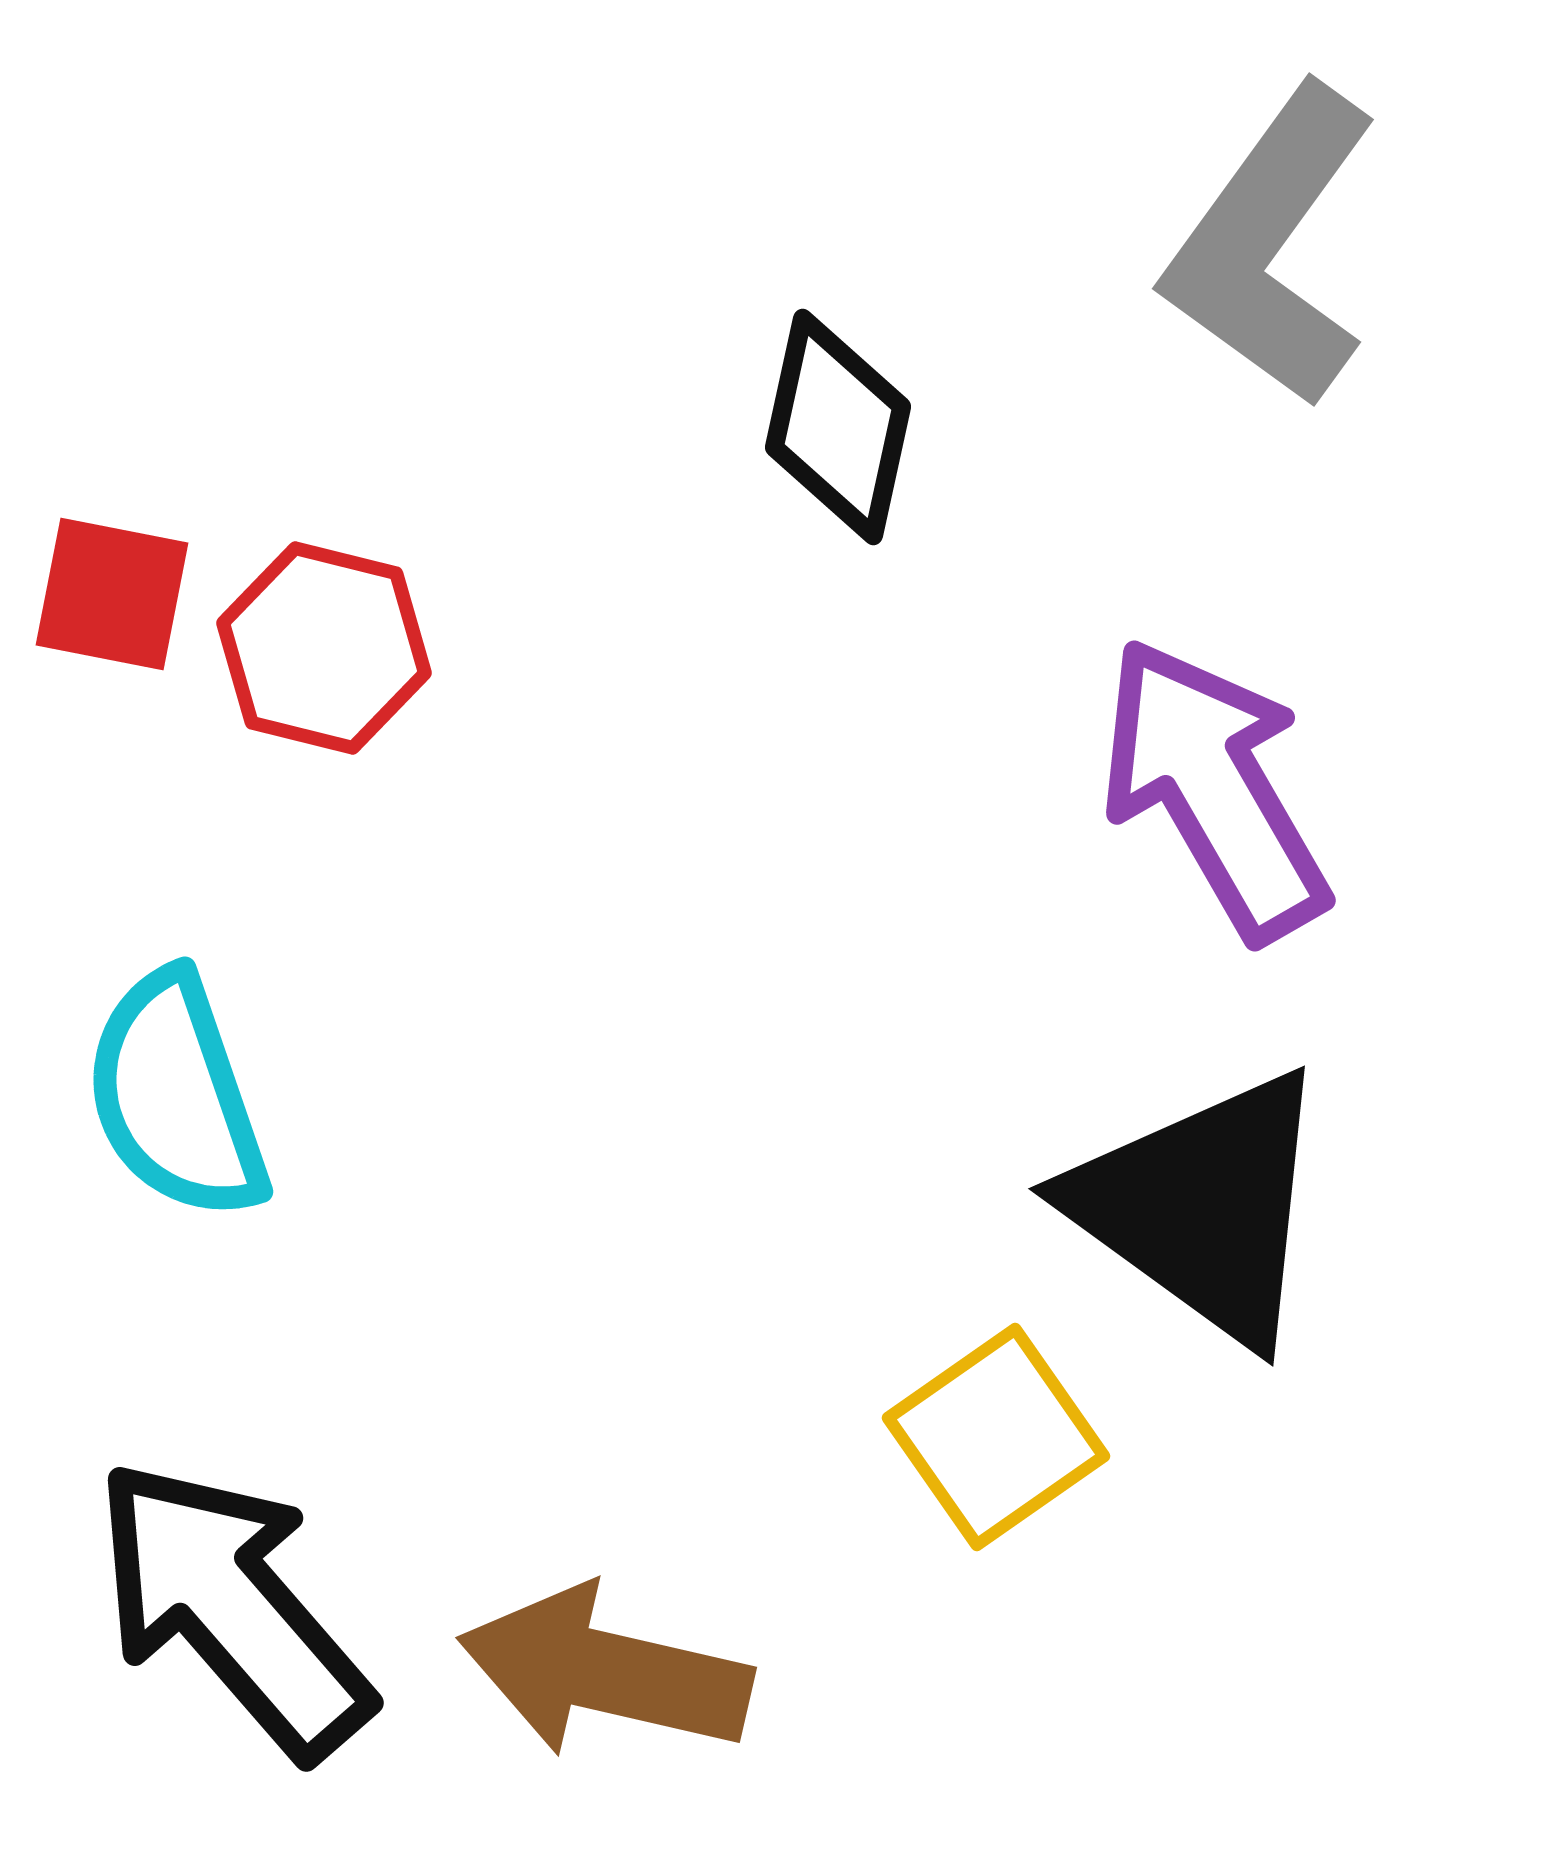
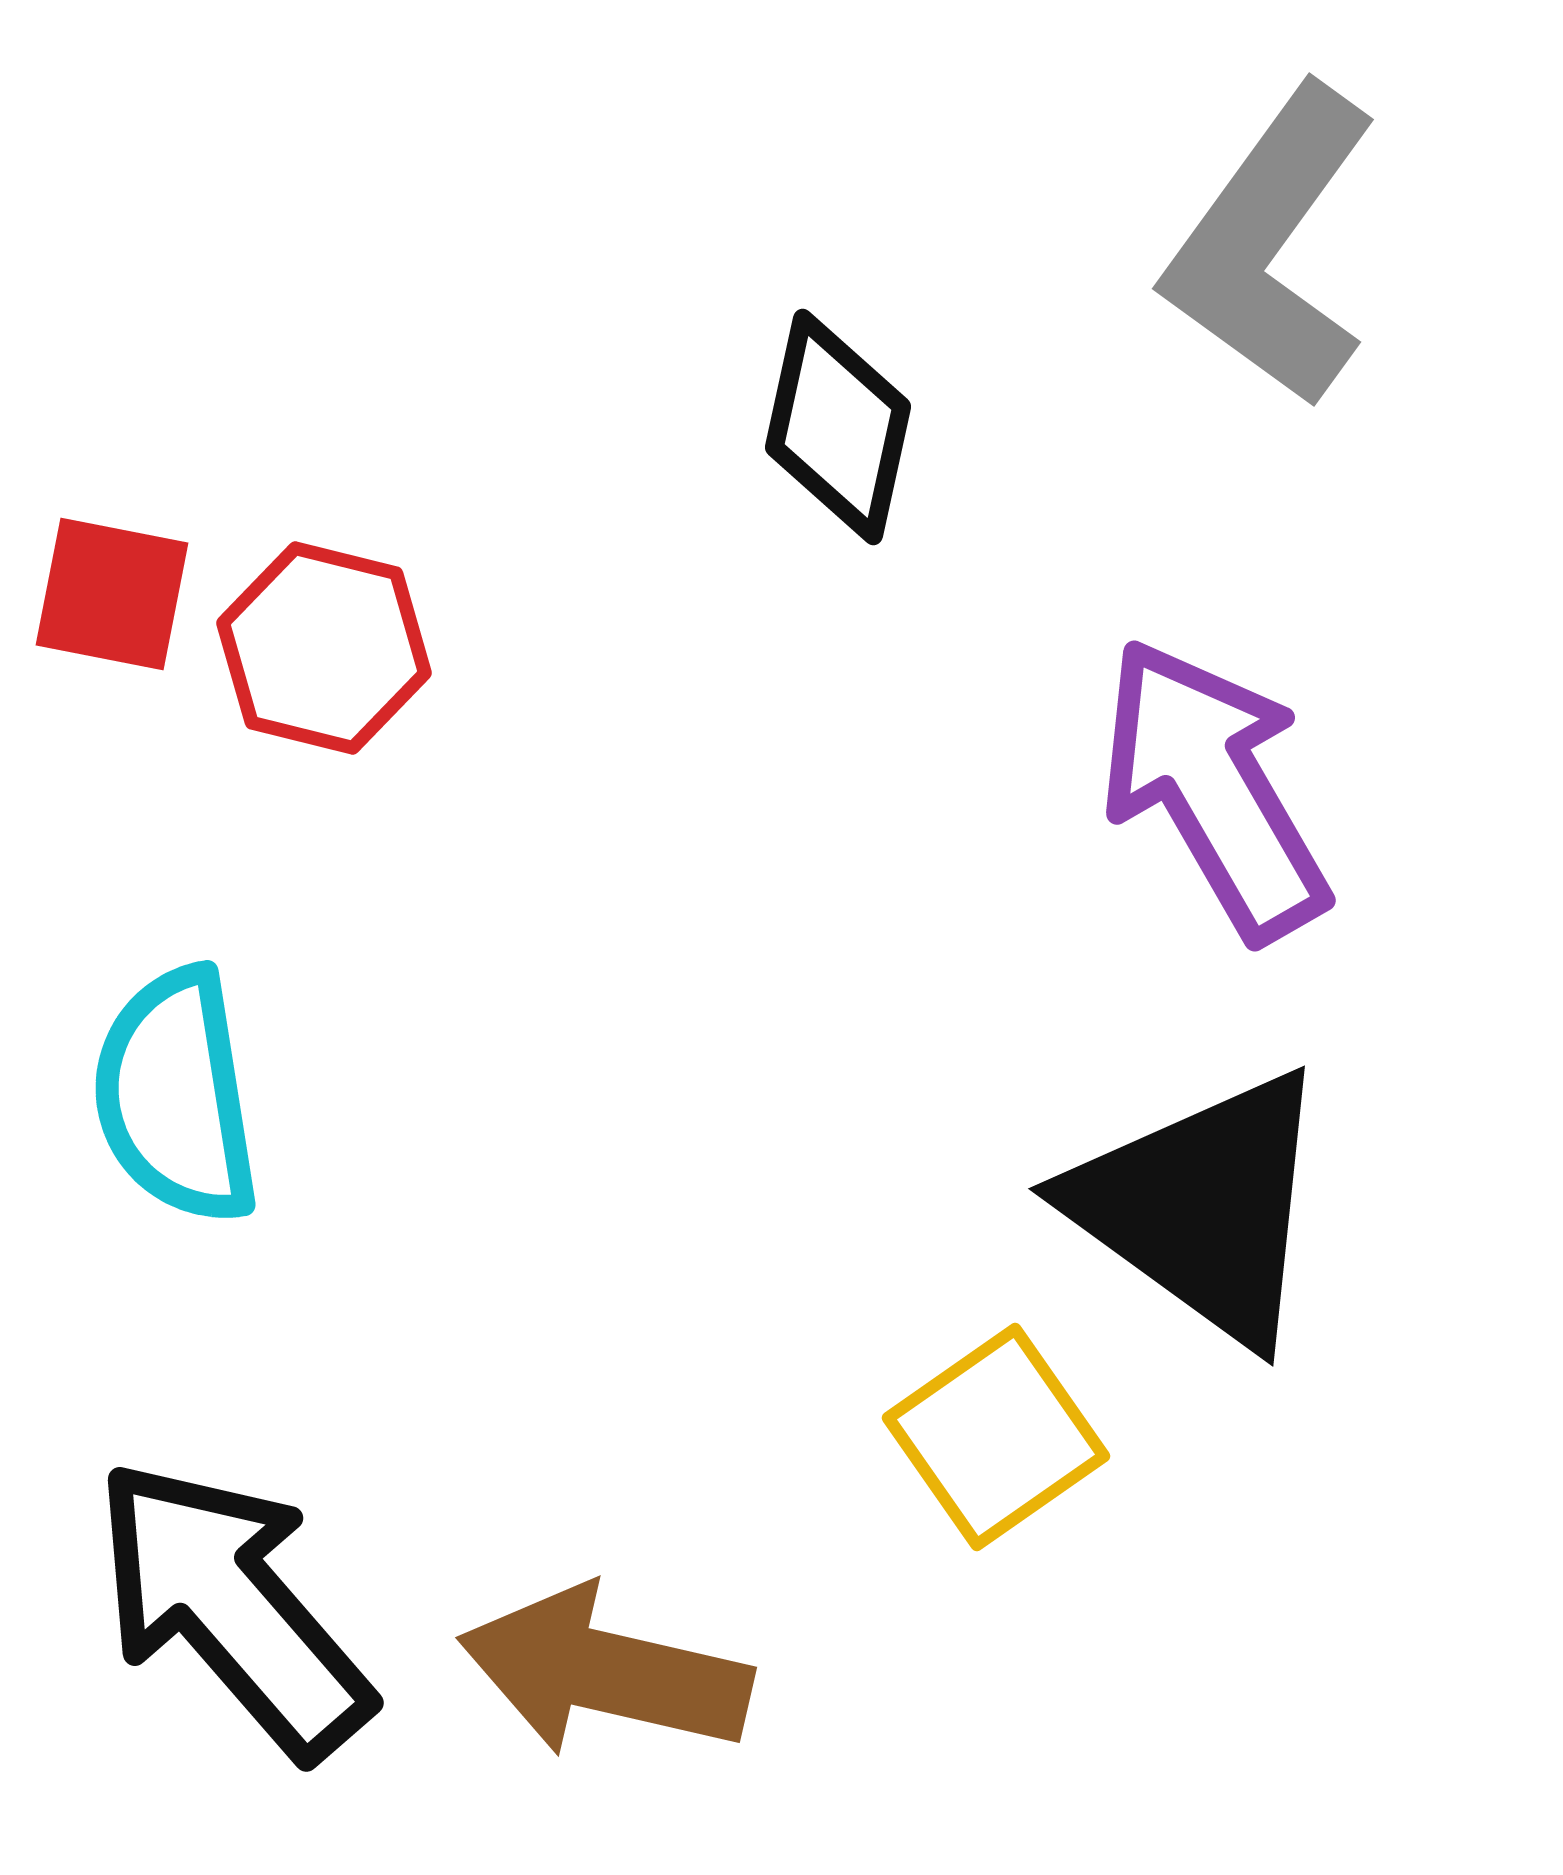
cyan semicircle: rotated 10 degrees clockwise
